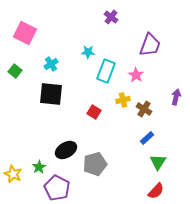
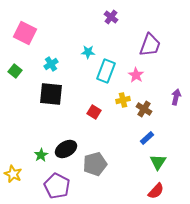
black ellipse: moved 1 px up
green star: moved 2 px right, 12 px up
purple pentagon: moved 2 px up
